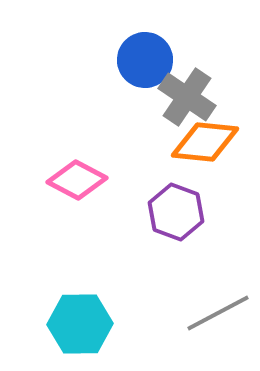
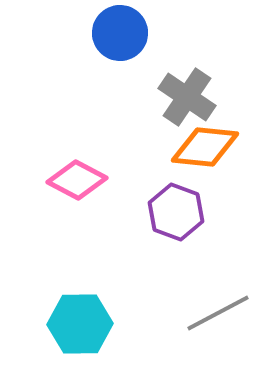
blue circle: moved 25 px left, 27 px up
orange diamond: moved 5 px down
